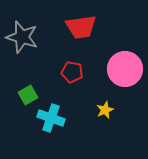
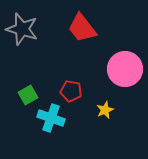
red trapezoid: moved 1 px right, 1 px down; rotated 60 degrees clockwise
gray star: moved 8 px up
red pentagon: moved 1 px left, 19 px down
